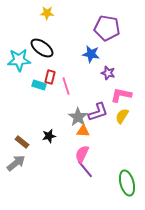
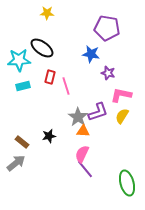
cyan rectangle: moved 16 px left, 1 px down; rotated 32 degrees counterclockwise
